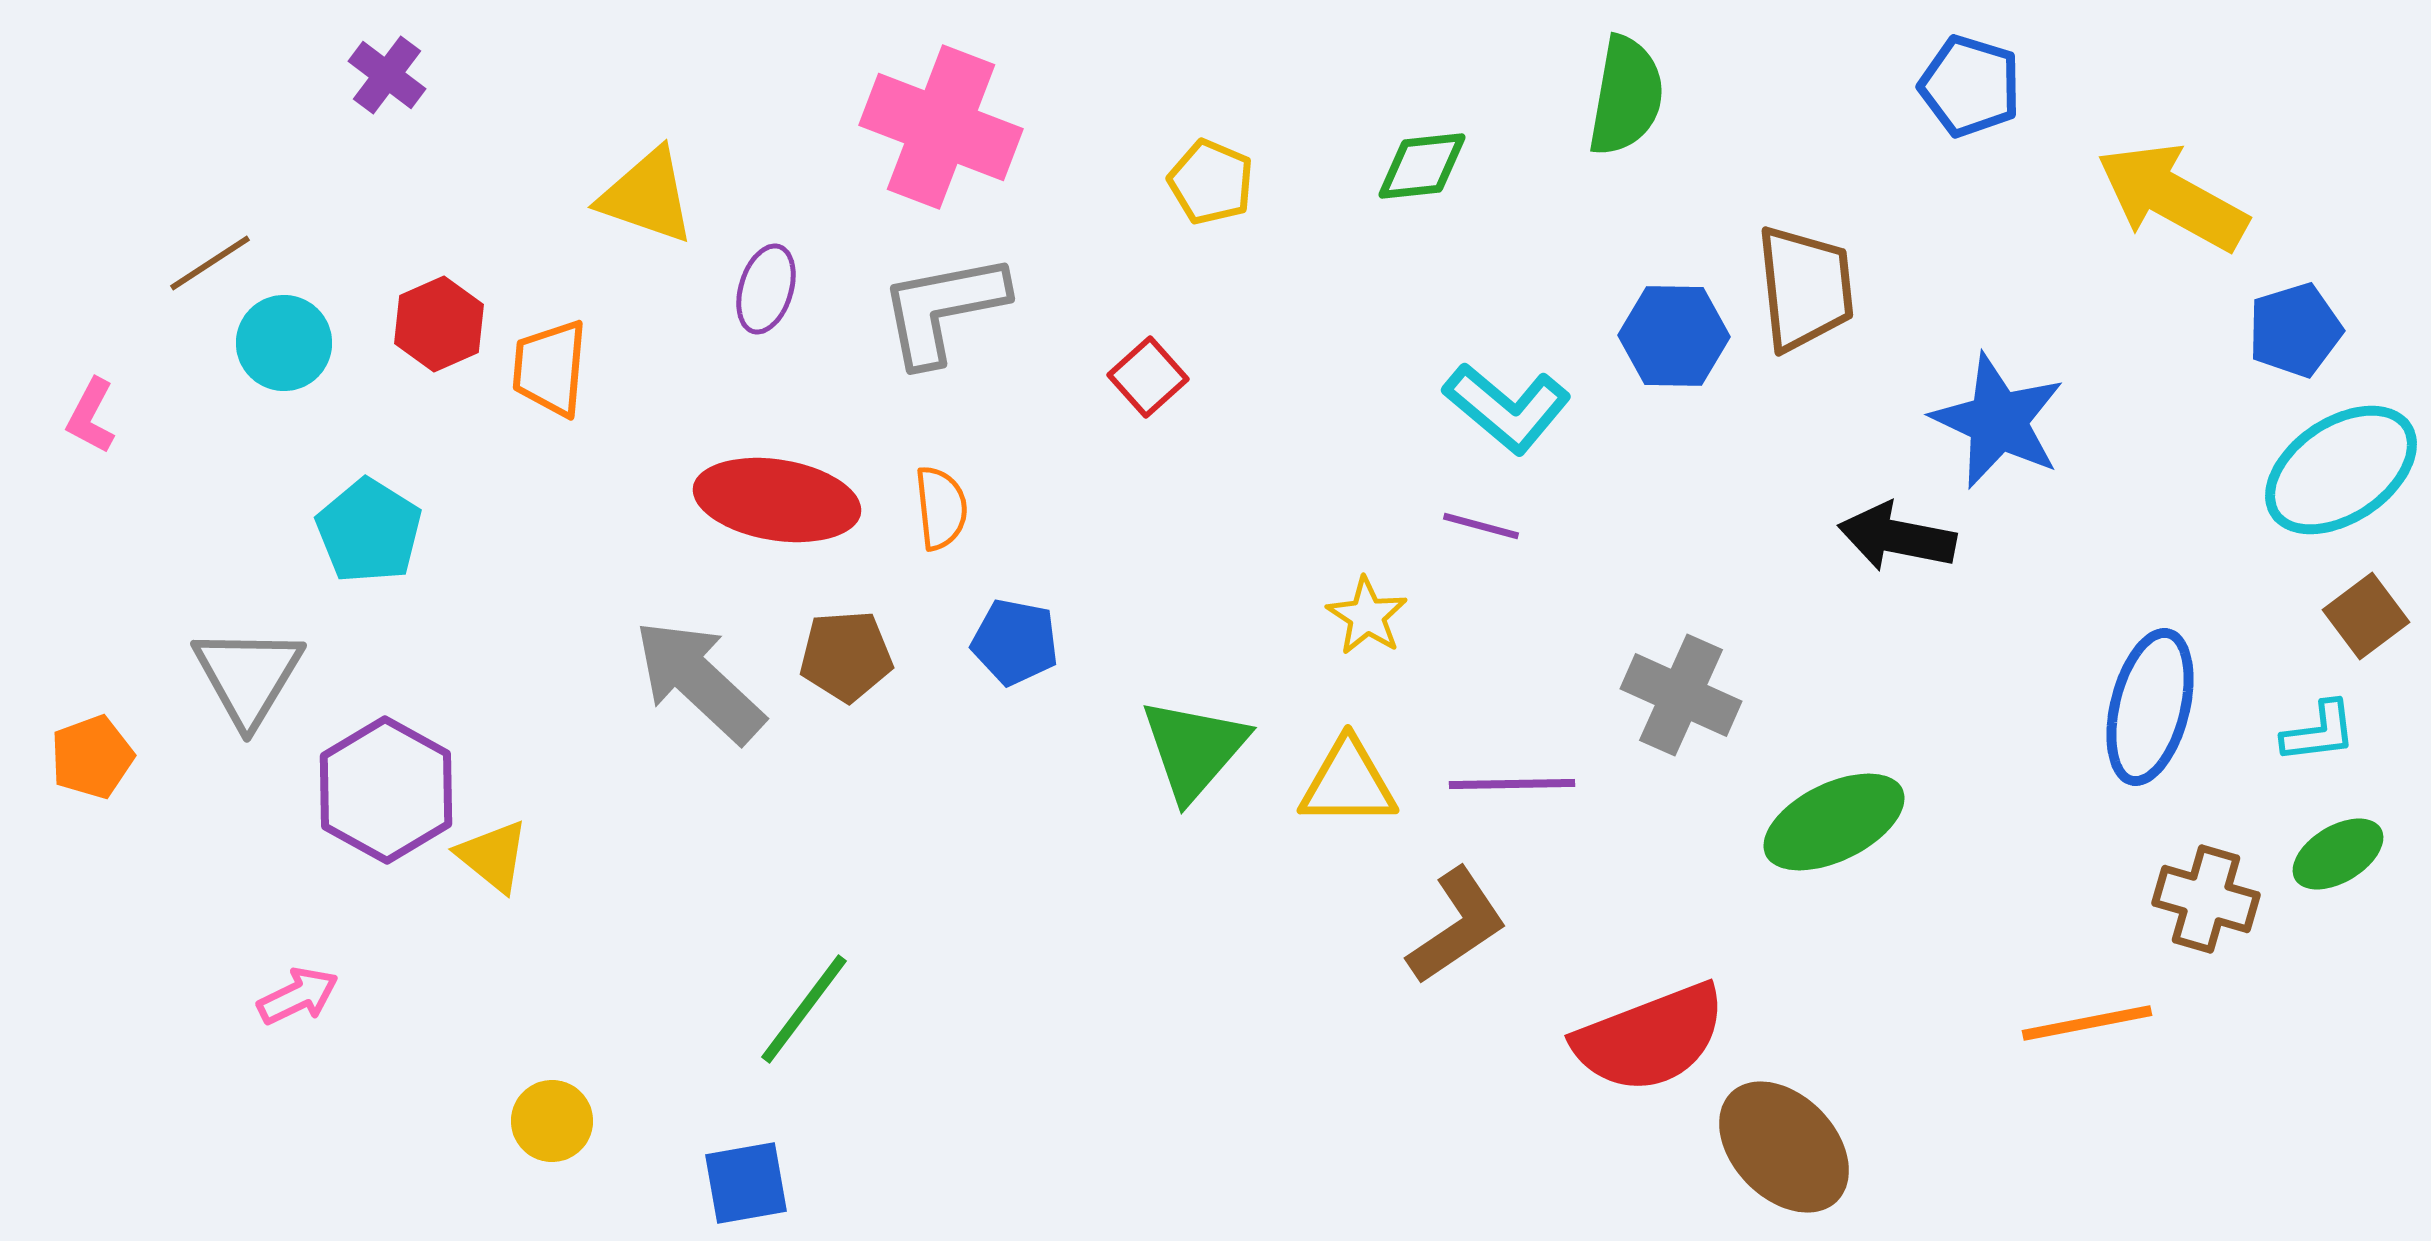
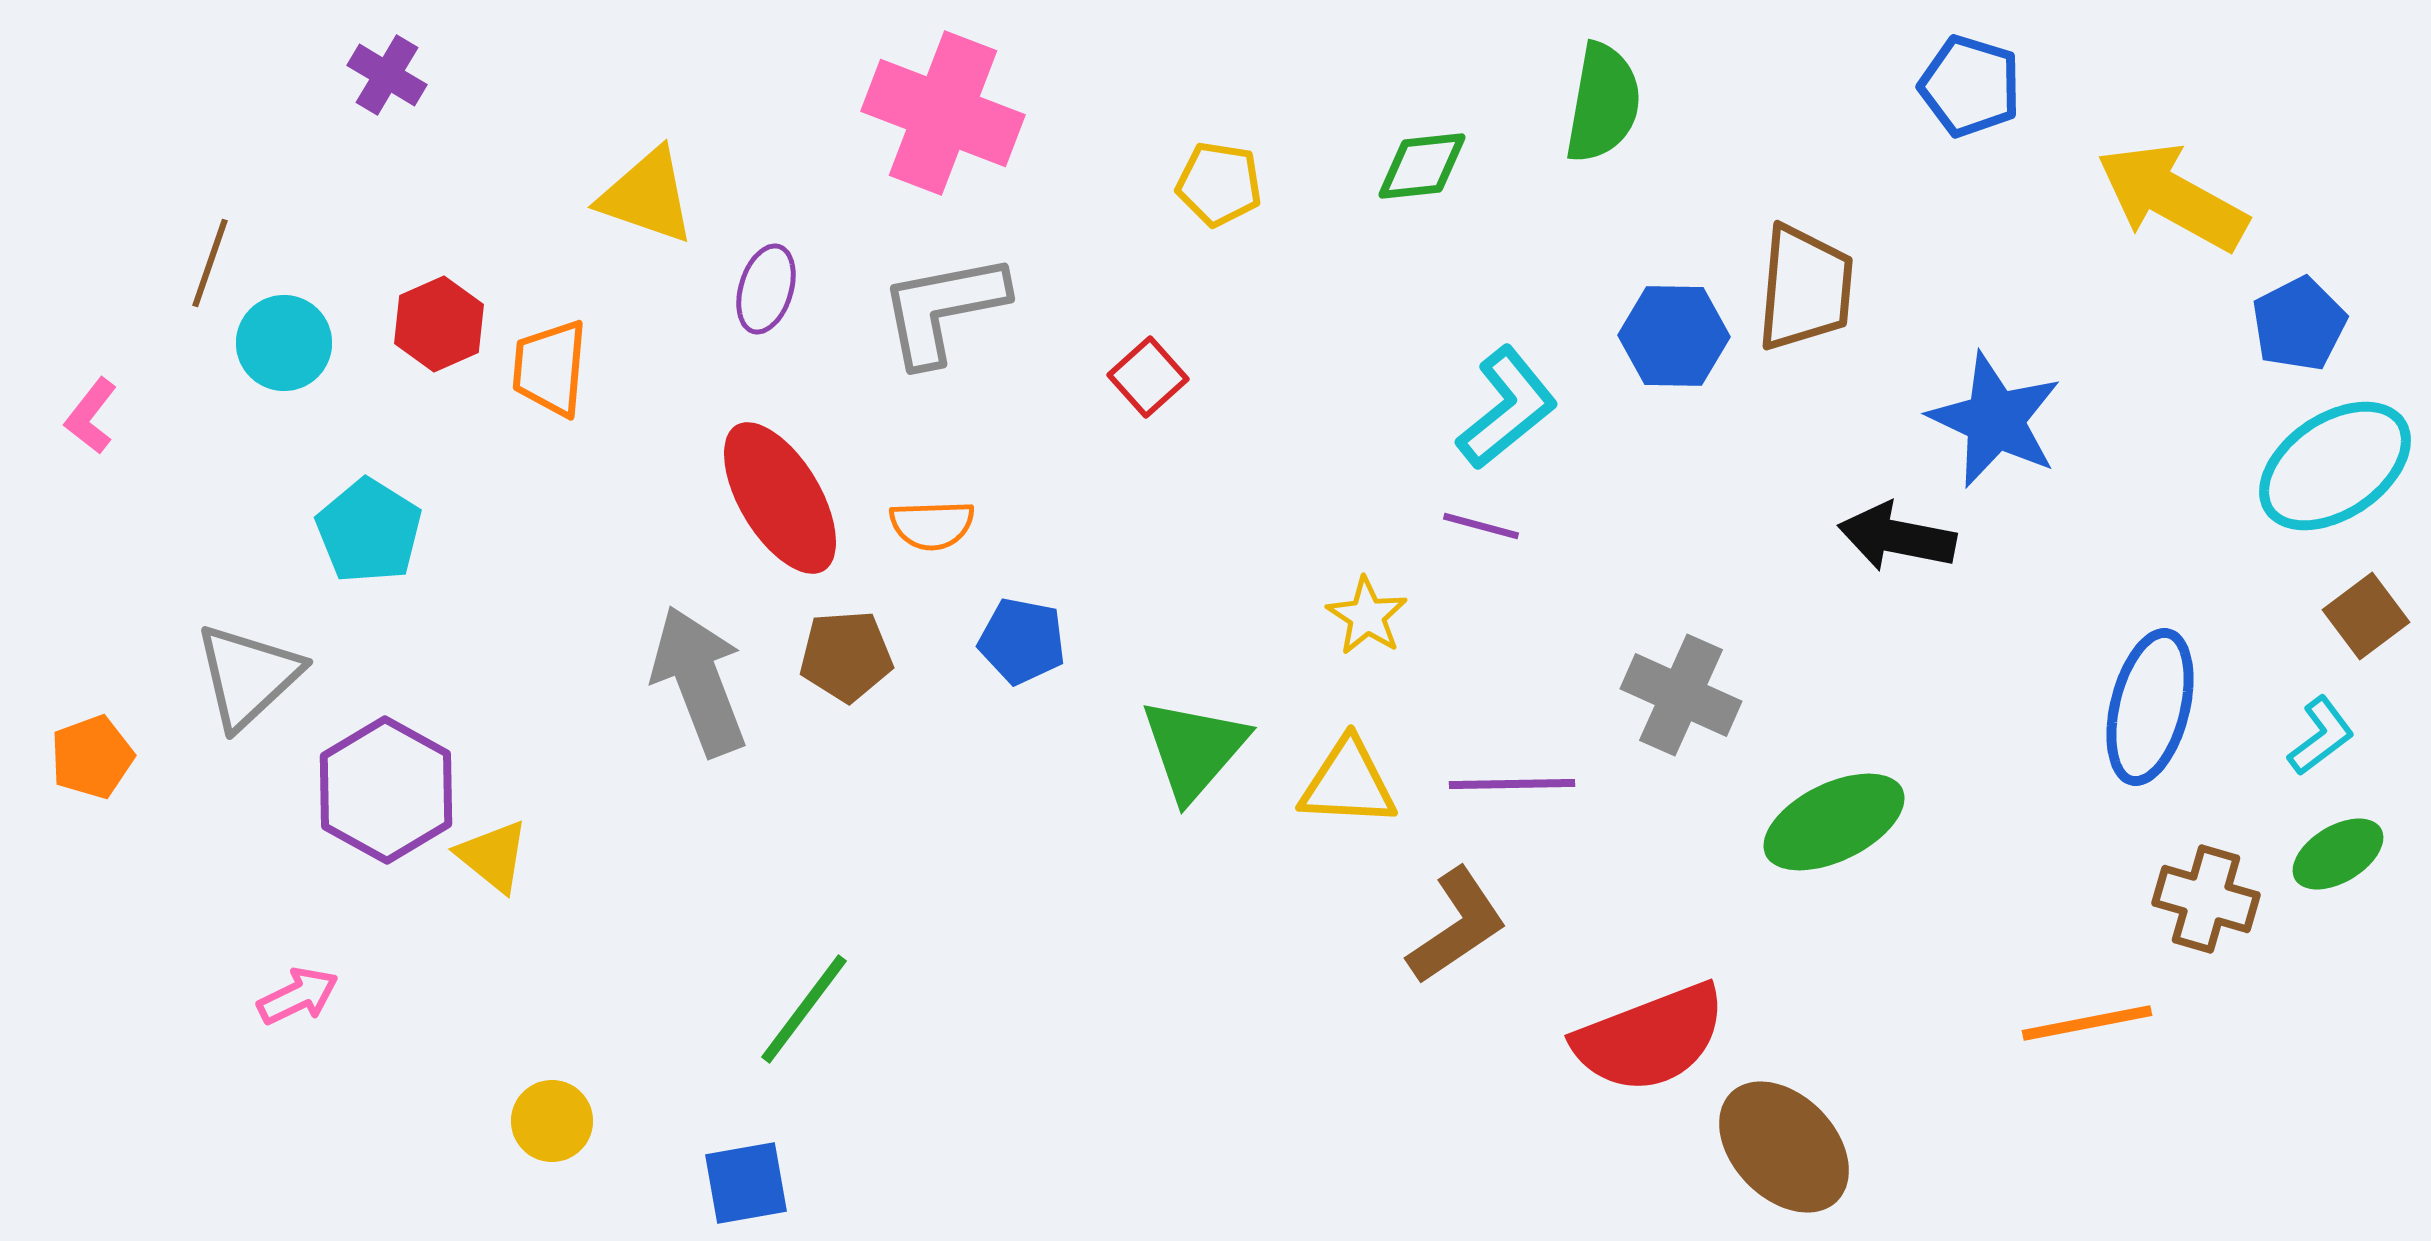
purple cross at (387, 75): rotated 6 degrees counterclockwise
green semicircle at (1626, 96): moved 23 px left, 7 px down
pink cross at (941, 127): moved 2 px right, 14 px up
yellow pentagon at (1211, 182): moved 8 px right, 2 px down; rotated 14 degrees counterclockwise
brown line at (210, 263): rotated 38 degrees counterclockwise
brown trapezoid at (1805, 288): rotated 11 degrees clockwise
blue pentagon at (2295, 330): moved 4 px right, 6 px up; rotated 10 degrees counterclockwise
cyan L-shape at (1507, 408): rotated 79 degrees counterclockwise
pink L-shape at (91, 416): rotated 10 degrees clockwise
blue star at (1998, 421): moved 3 px left, 1 px up
cyan ellipse at (2341, 470): moved 6 px left, 4 px up
red ellipse at (777, 500): moved 3 px right, 2 px up; rotated 50 degrees clockwise
orange semicircle at (941, 508): moved 9 px left, 17 px down; rotated 94 degrees clockwise
blue pentagon at (1015, 642): moved 7 px right, 1 px up
gray triangle at (248, 676): rotated 16 degrees clockwise
gray arrow at (699, 681): rotated 26 degrees clockwise
cyan L-shape at (2319, 732): moved 2 px right, 4 px down; rotated 30 degrees counterclockwise
yellow triangle at (1348, 783): rotated 3 degrees clockwise
